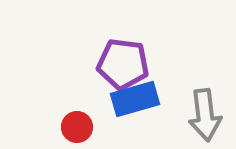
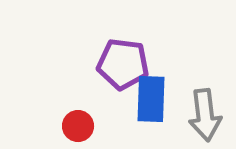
blue rectangle: moved 16 px right; rotated 72 degrees counterclockwise
red circle: moved 1 px right, 1 px up
